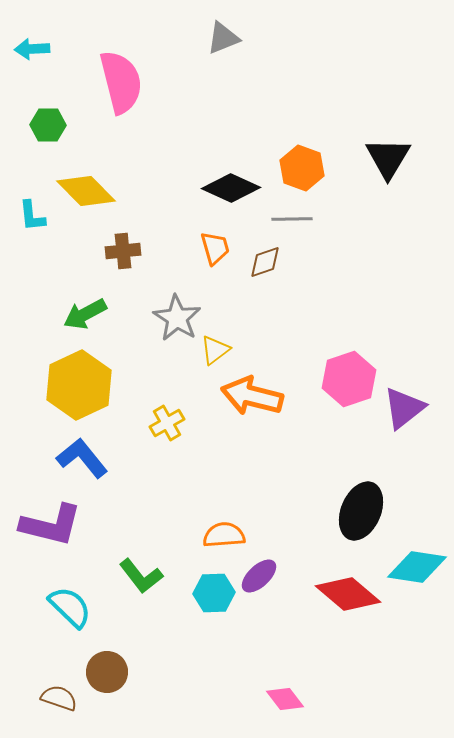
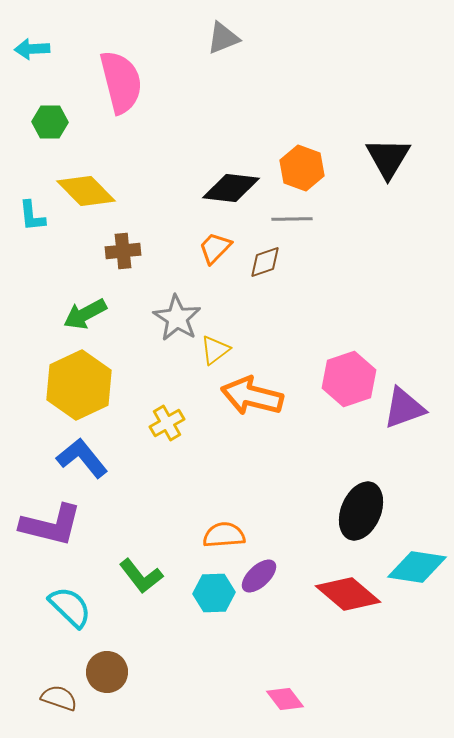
green hexagon: moved 2 px right, 3 px up
black diamond: rotated 18 degrees counterclockwise
orange trapezoid: rotated 120 degrees counterclockwise
purple triangle: rotated 18 degrees clockwise
